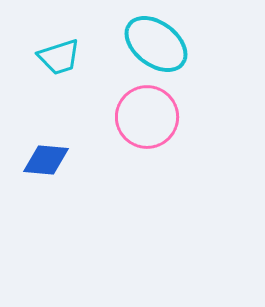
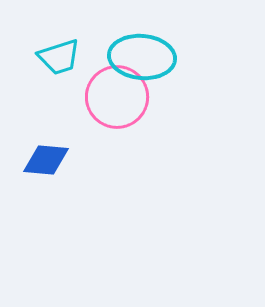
cyan ellipse: moved 14 px left, 13 px down; rotated 32 degrees counterclockwise
pink circle: moved 30 px left, 20 px up
